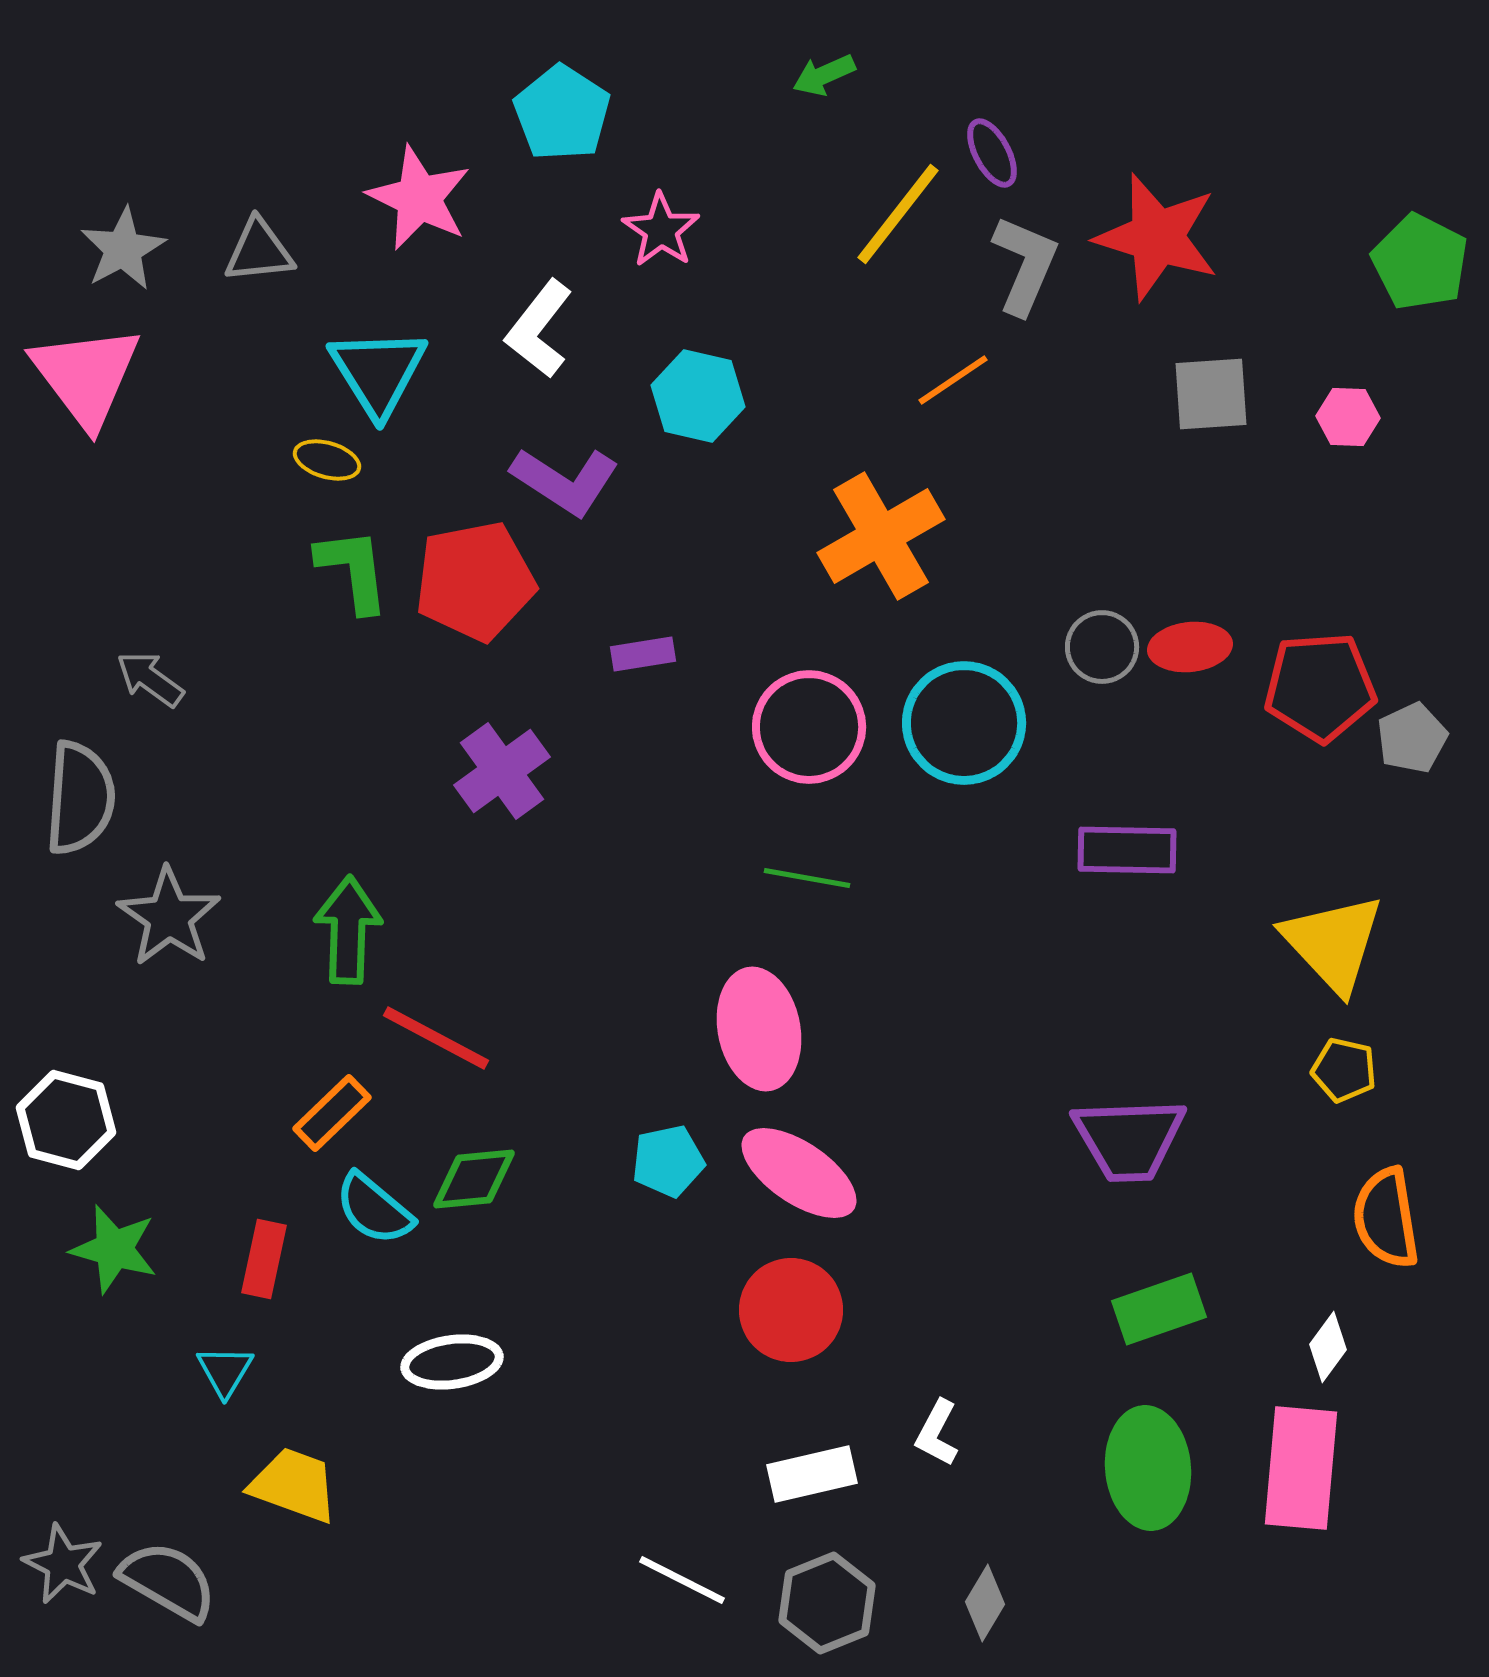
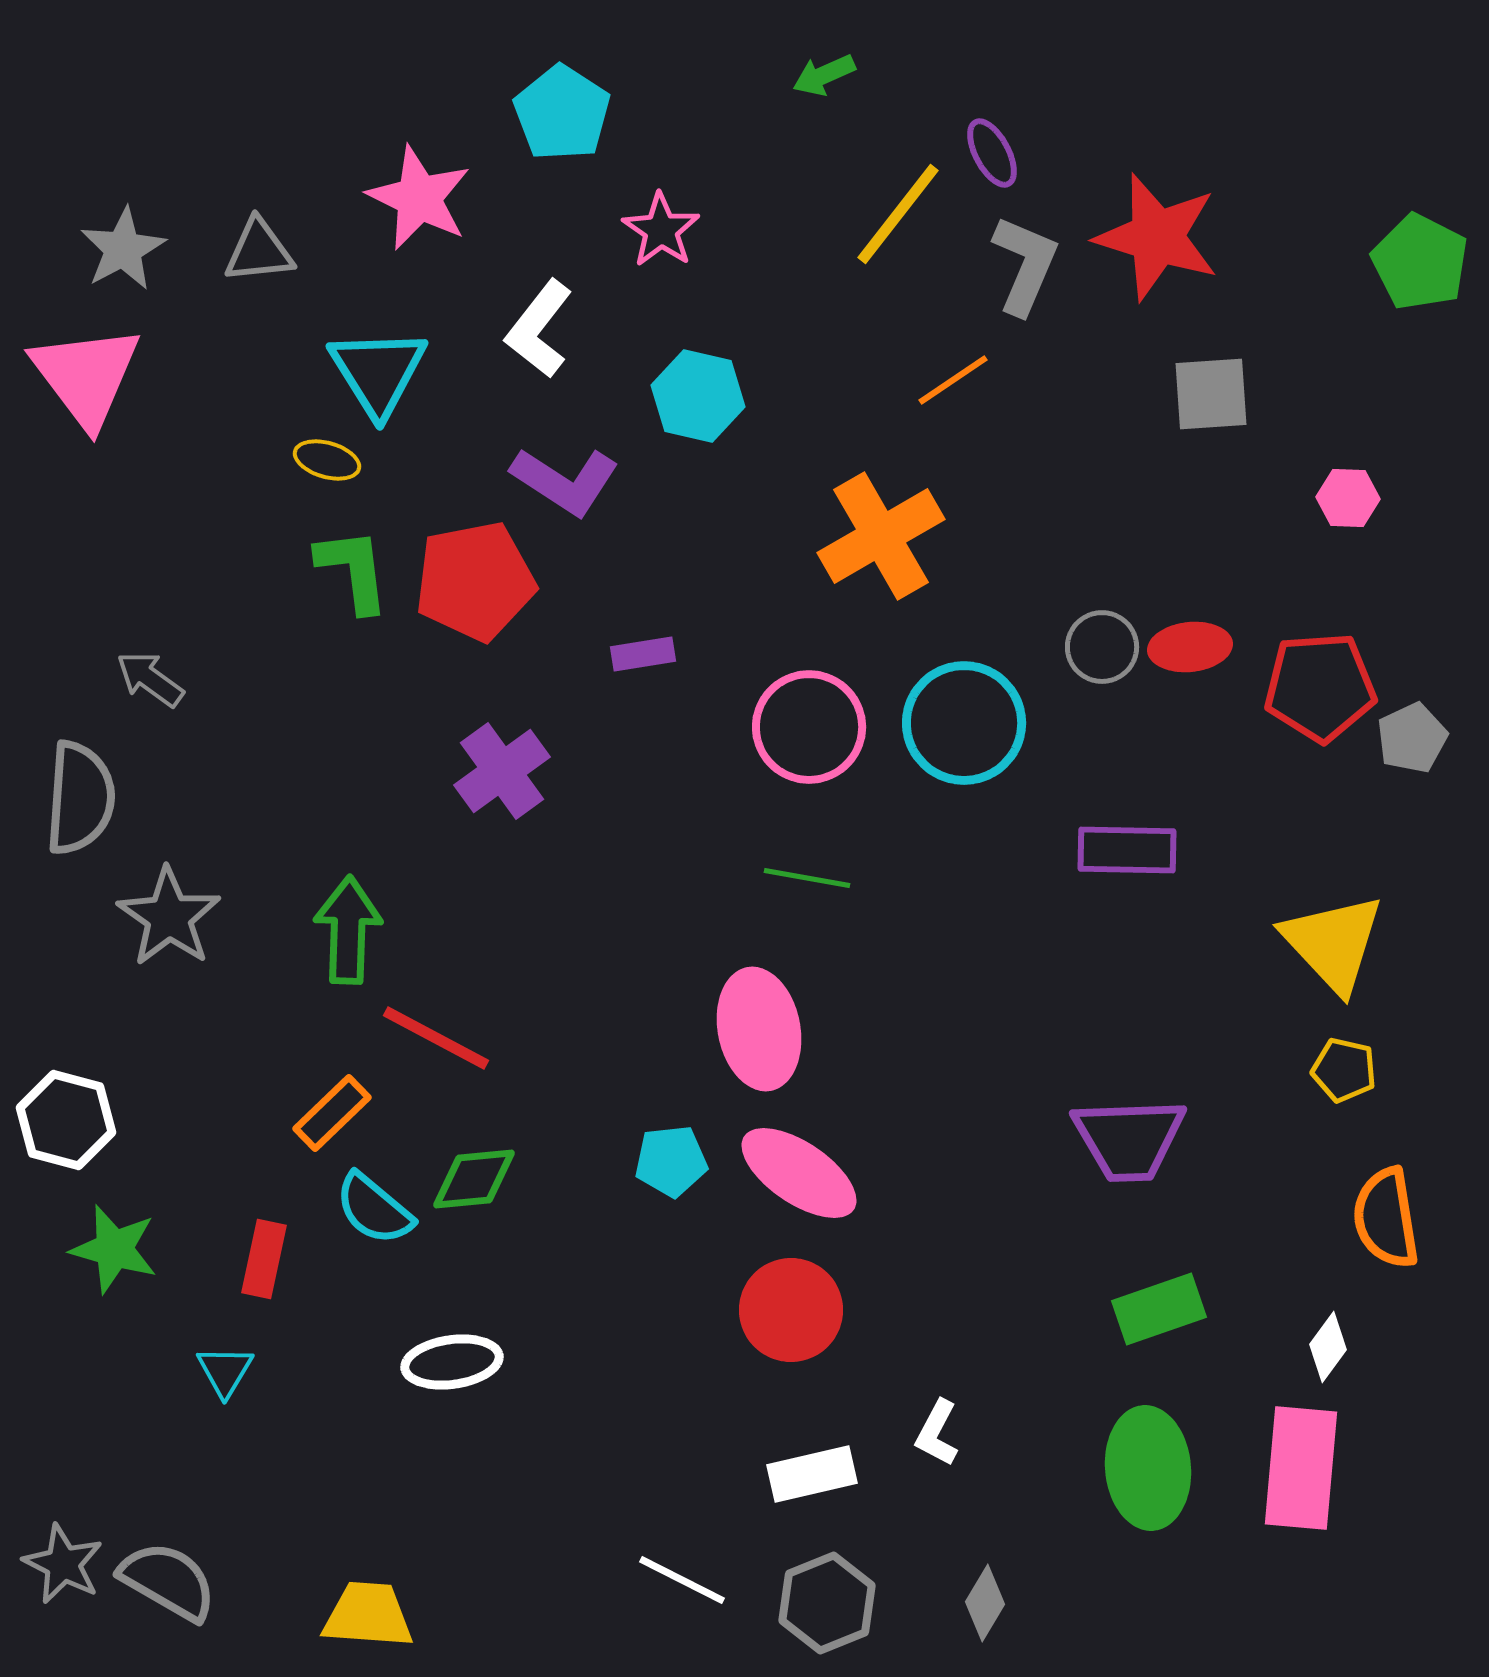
pink hexagon at (1348, 417): moved 81 px down
cyan pentagon at (668, 1161): moved 3 px right; rotated 6 degrees clockwise
yellow trapezoid at (294, 1485): moved 74 px right, 130 px down; rotated 16 degrees counterclockwise
